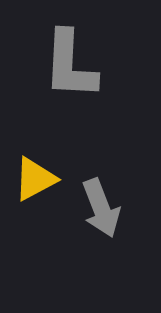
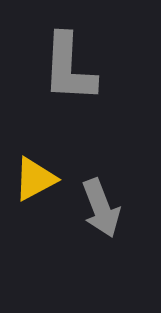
gray L-shape: moved 1 px left, 3 px down
